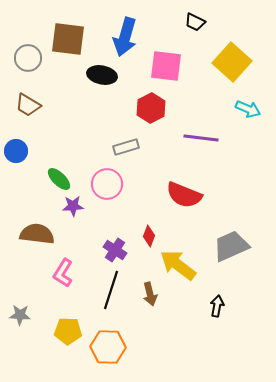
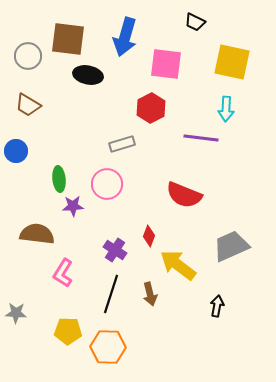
gray circle: moved 2 px up
yellow square: rotated 30 degrees counterclockwise
pink square: moved 2 px up
black ellipse: moved 14 px left
cyan arrow: moved 22 px left; rotated 70 degrees clockwise
gray rectangle: moved 4 px left, 3 px up
green ellipse: rotated 40 degrees clockwise
black line: moved 4 px down
gray star: moved 4 px left, 2 px up
